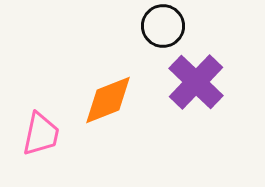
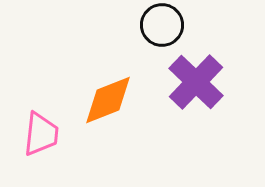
black circle: moved 1 px left, 1 px up
pink trapezoid: rotated 6 degrees counterclockwise
